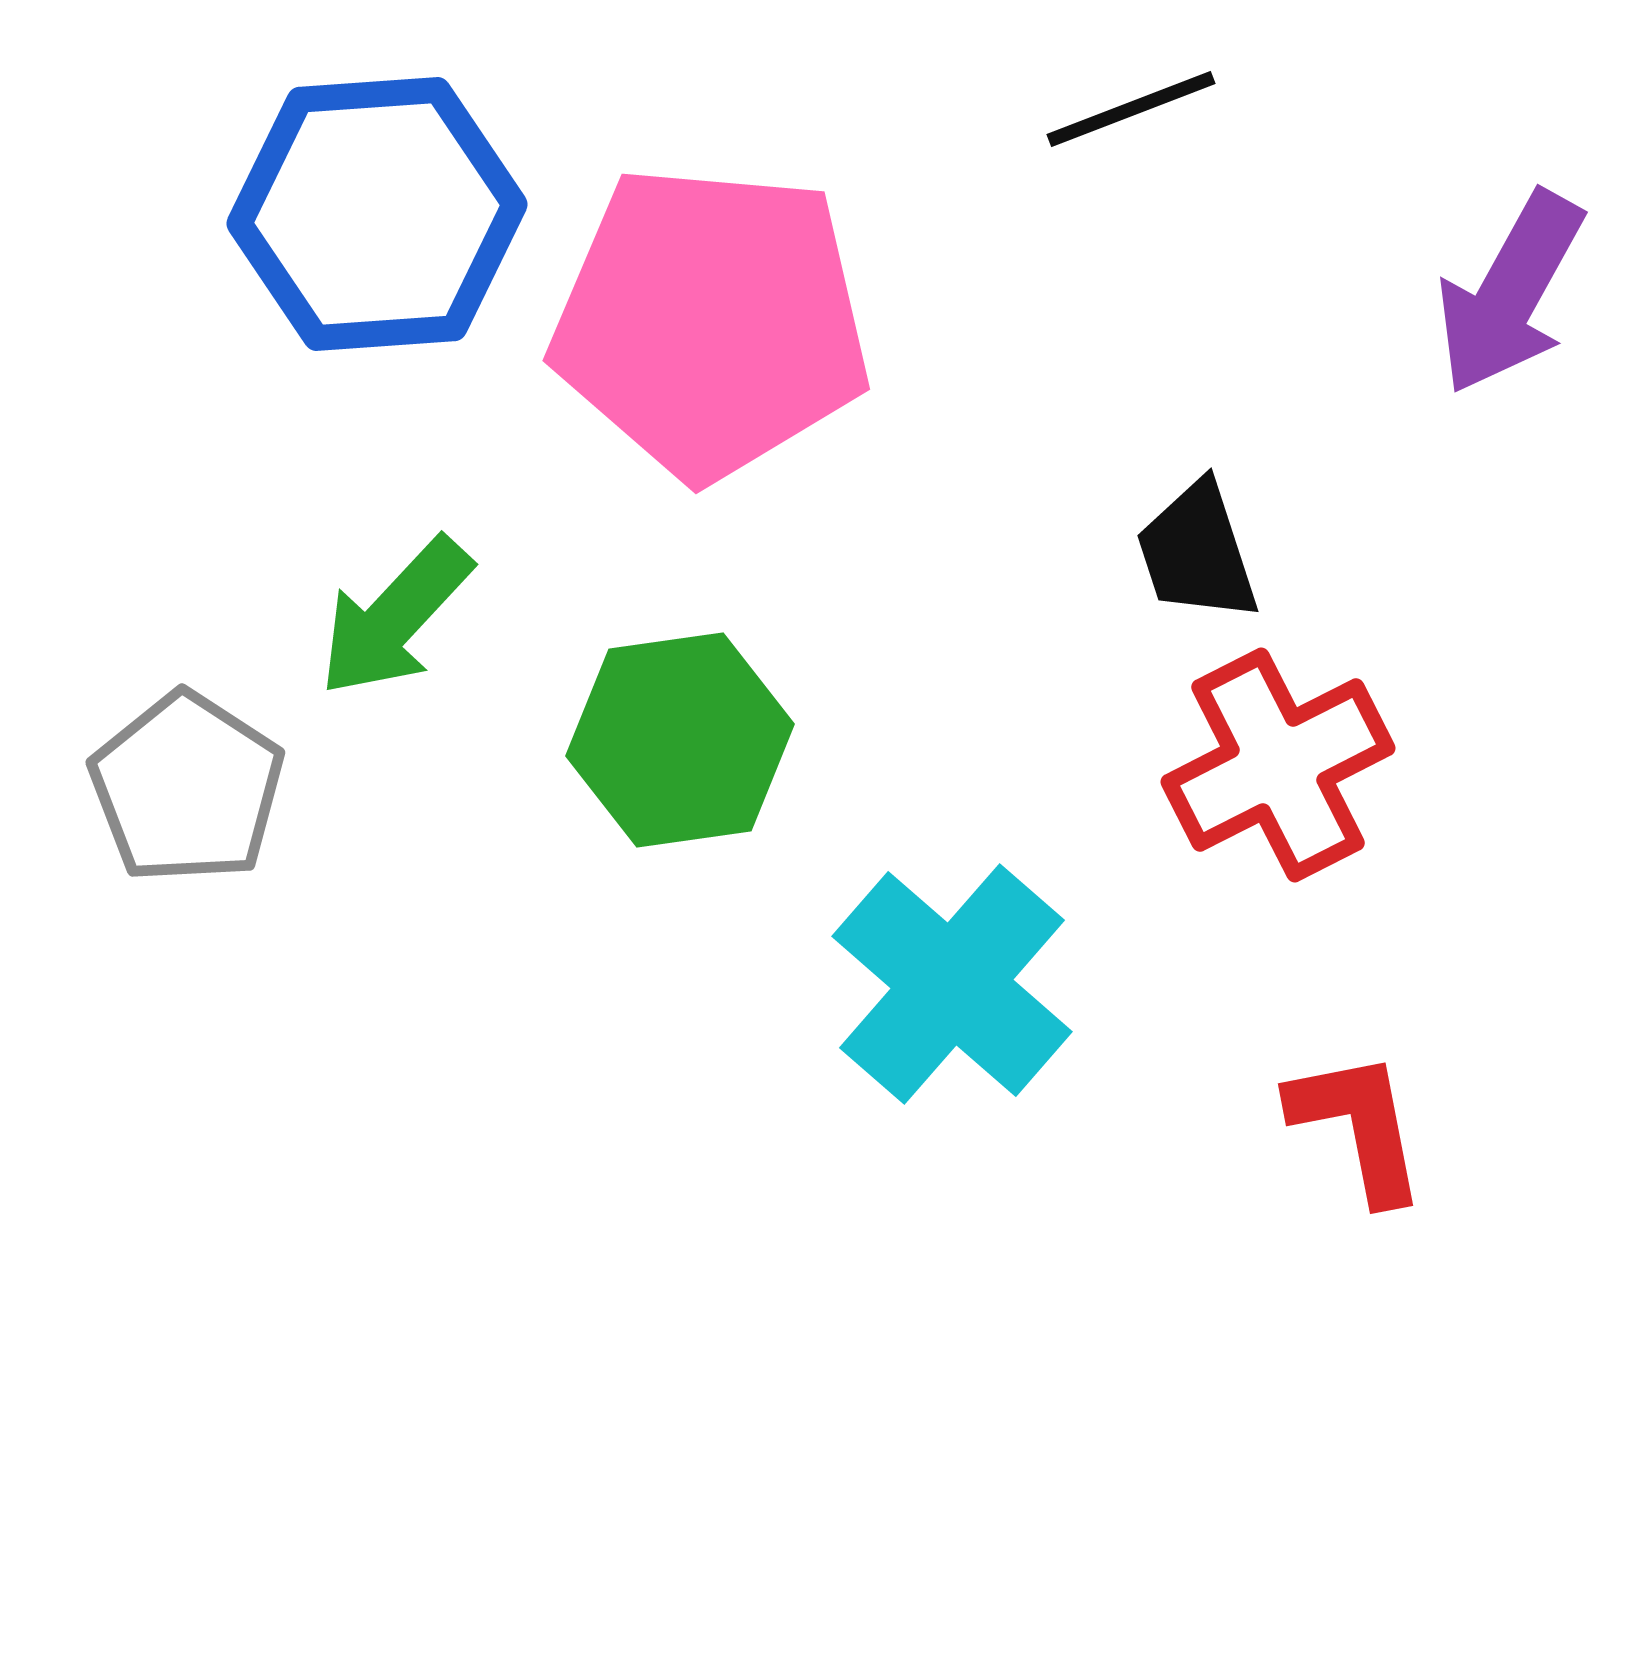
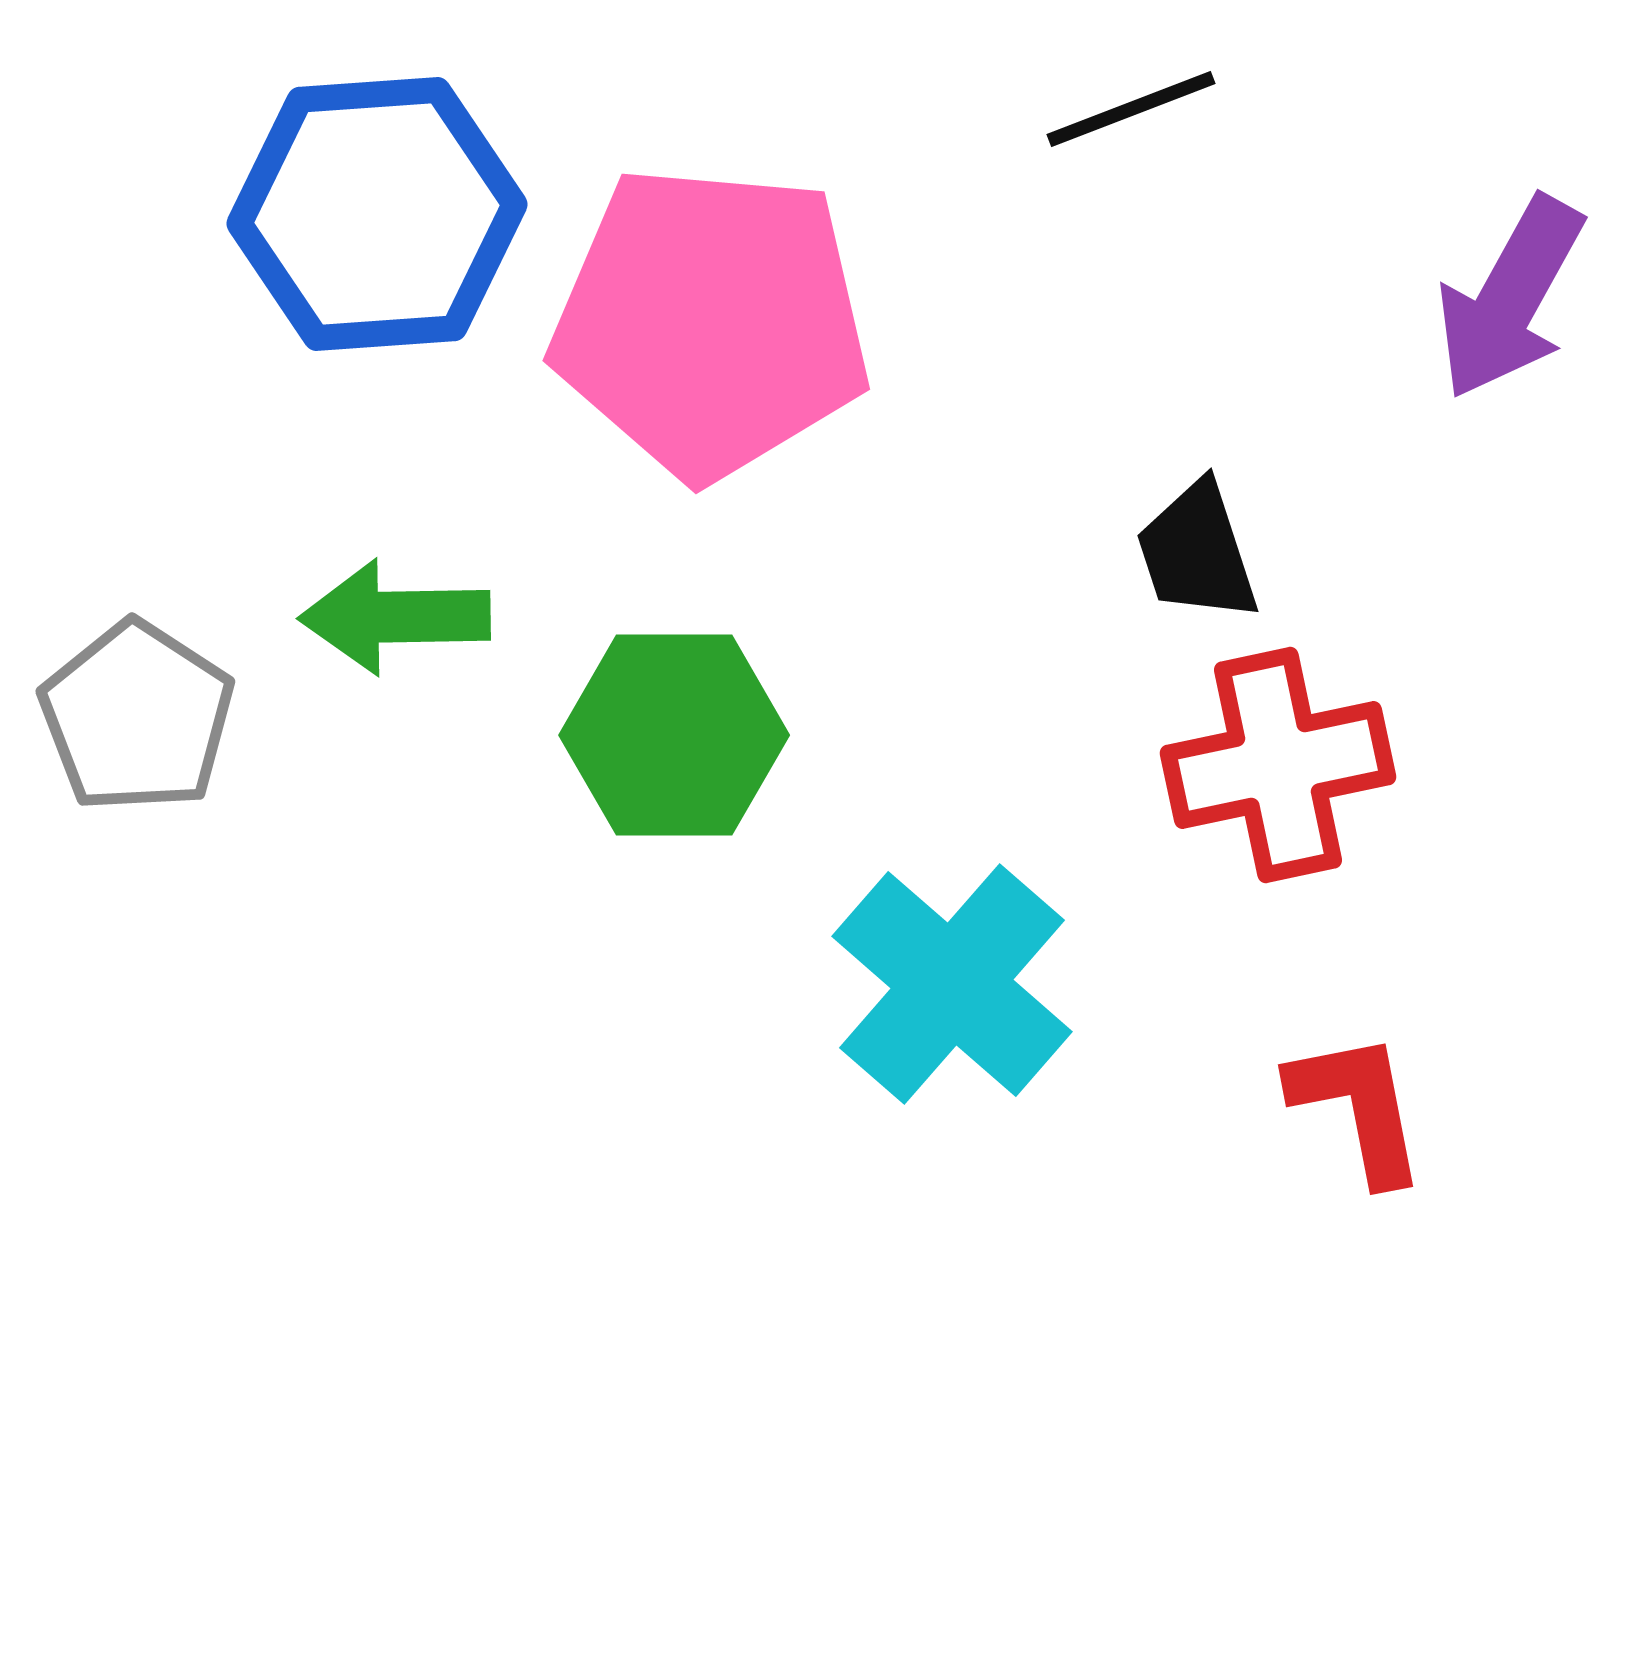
purple arrow: moved 5 px down
green arrow: rotated 46 degrees clockwise
green hexagon: moved 6 px left, 5 px up; rotated 8 degrees clockwise
red cross: rotated 15 degrees clockwise
gray pentagon: moved 50 px left, 71 px up
red L-shape: moved 19 px up
